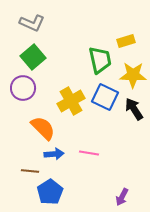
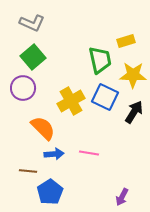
black arrow: moved 3 px down; rotated 65 degrees clockwise
brown line: moved 2 px left
